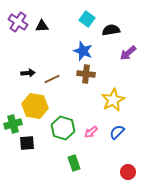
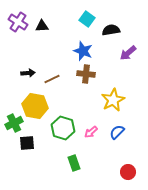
green cross: moved 1 px right, 1 px up; rotated 12 degrees counterclockwise
